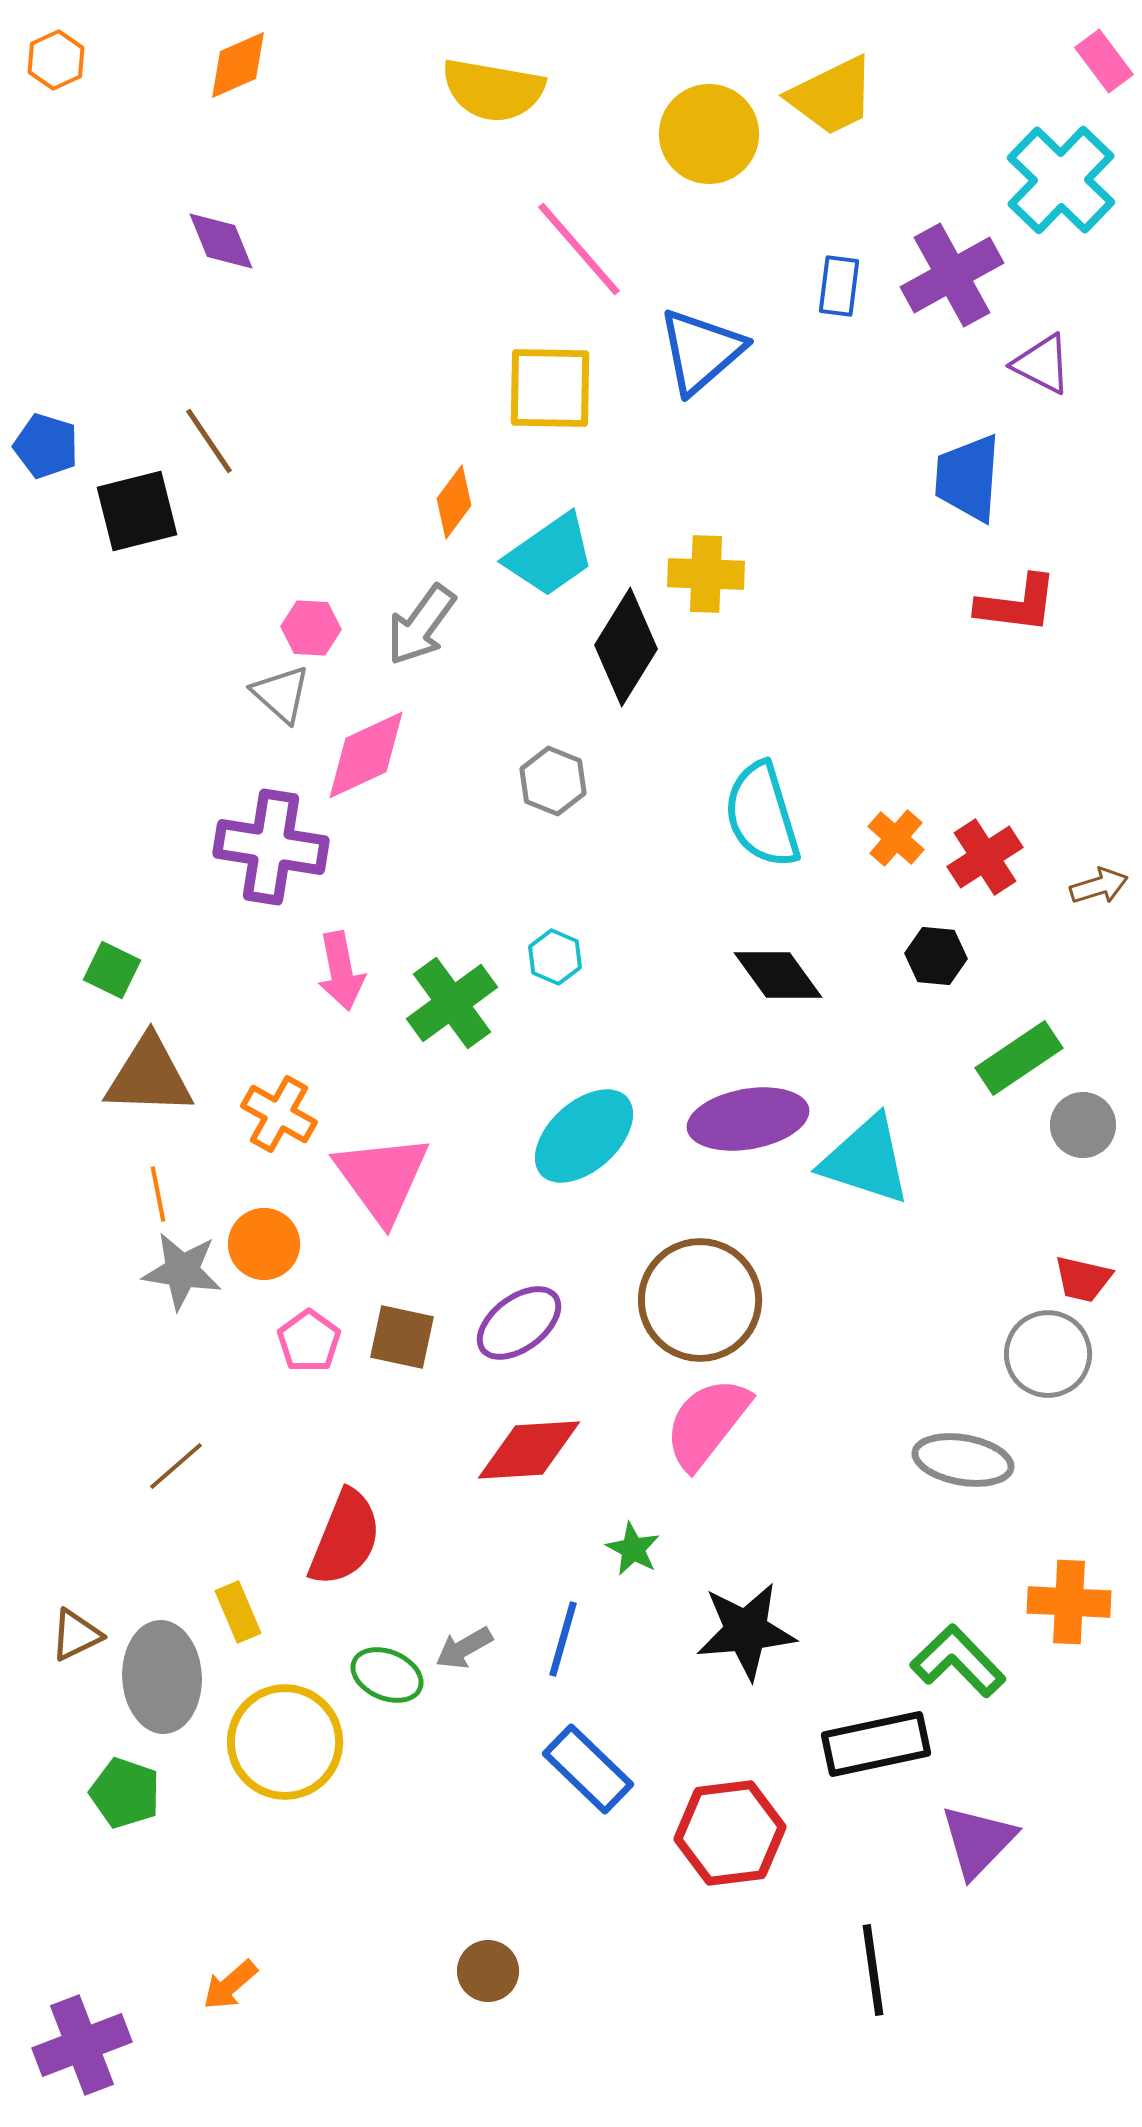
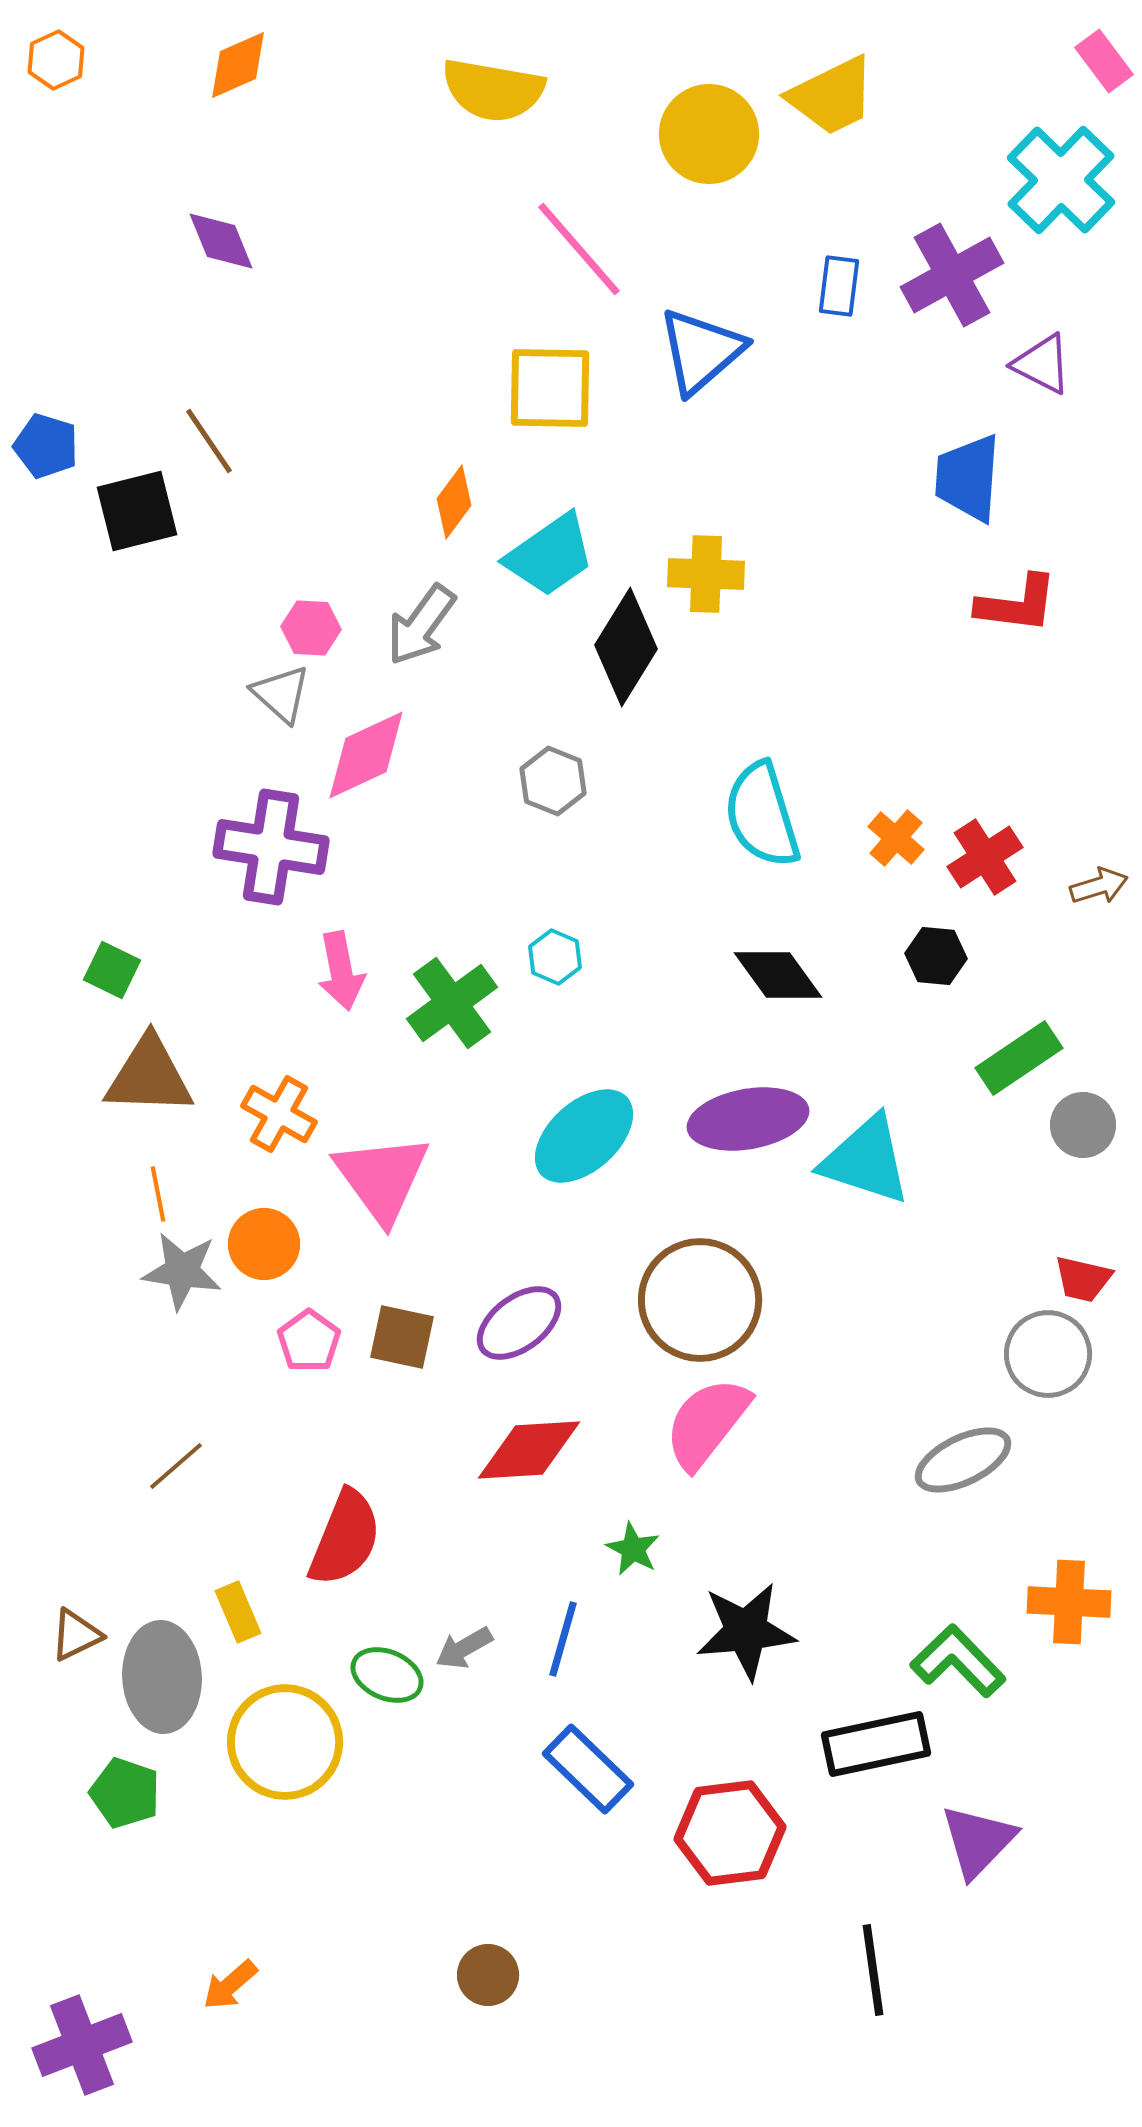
gray ellipse at (963, 1460): rotated 36 degrees counterclockwise
brown circle at (488, 1971): moved 4 px down
